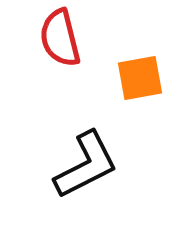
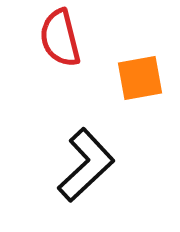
black L-shape: rotated 16 degrees counterclockwise
